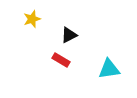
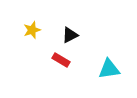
yellow star: moved 11 px down
black triangle: moved 1 px right
